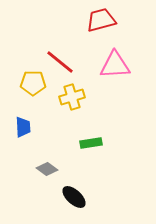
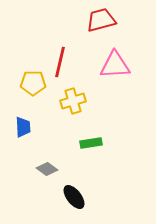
red line: rotated 64 degrees clockwise
yellow cross: moved 1 px right, 4 px down
black ellipse: rotated 10 degrees clockwise
